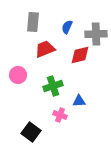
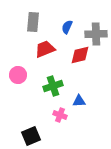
black square: moved 4 px down; rotated 30 degrees clockwise
